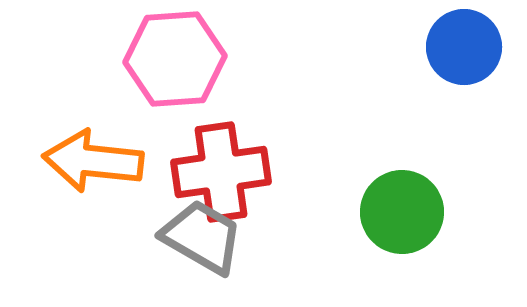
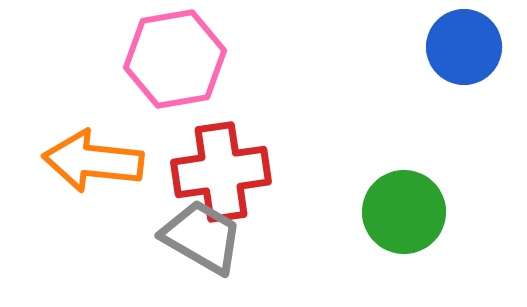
pink hexagon: rotated 6 degrees counterclockwise
green circle: moved 2 px right
